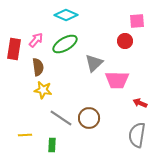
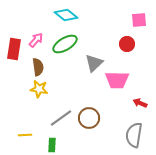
cyan diamond: rotated 15 degrees clockwise
pink square: moved 2 px right, 1 px up
red circle: moved 2 px right, 3 px down
yellow star: moved 4 px left, 1 px up
gray line: rotated 70 degrees counterclockwise
gray semicircle: moved 3 px left
